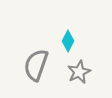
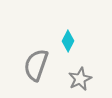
gray star: moved 1 px right, 7 px down
